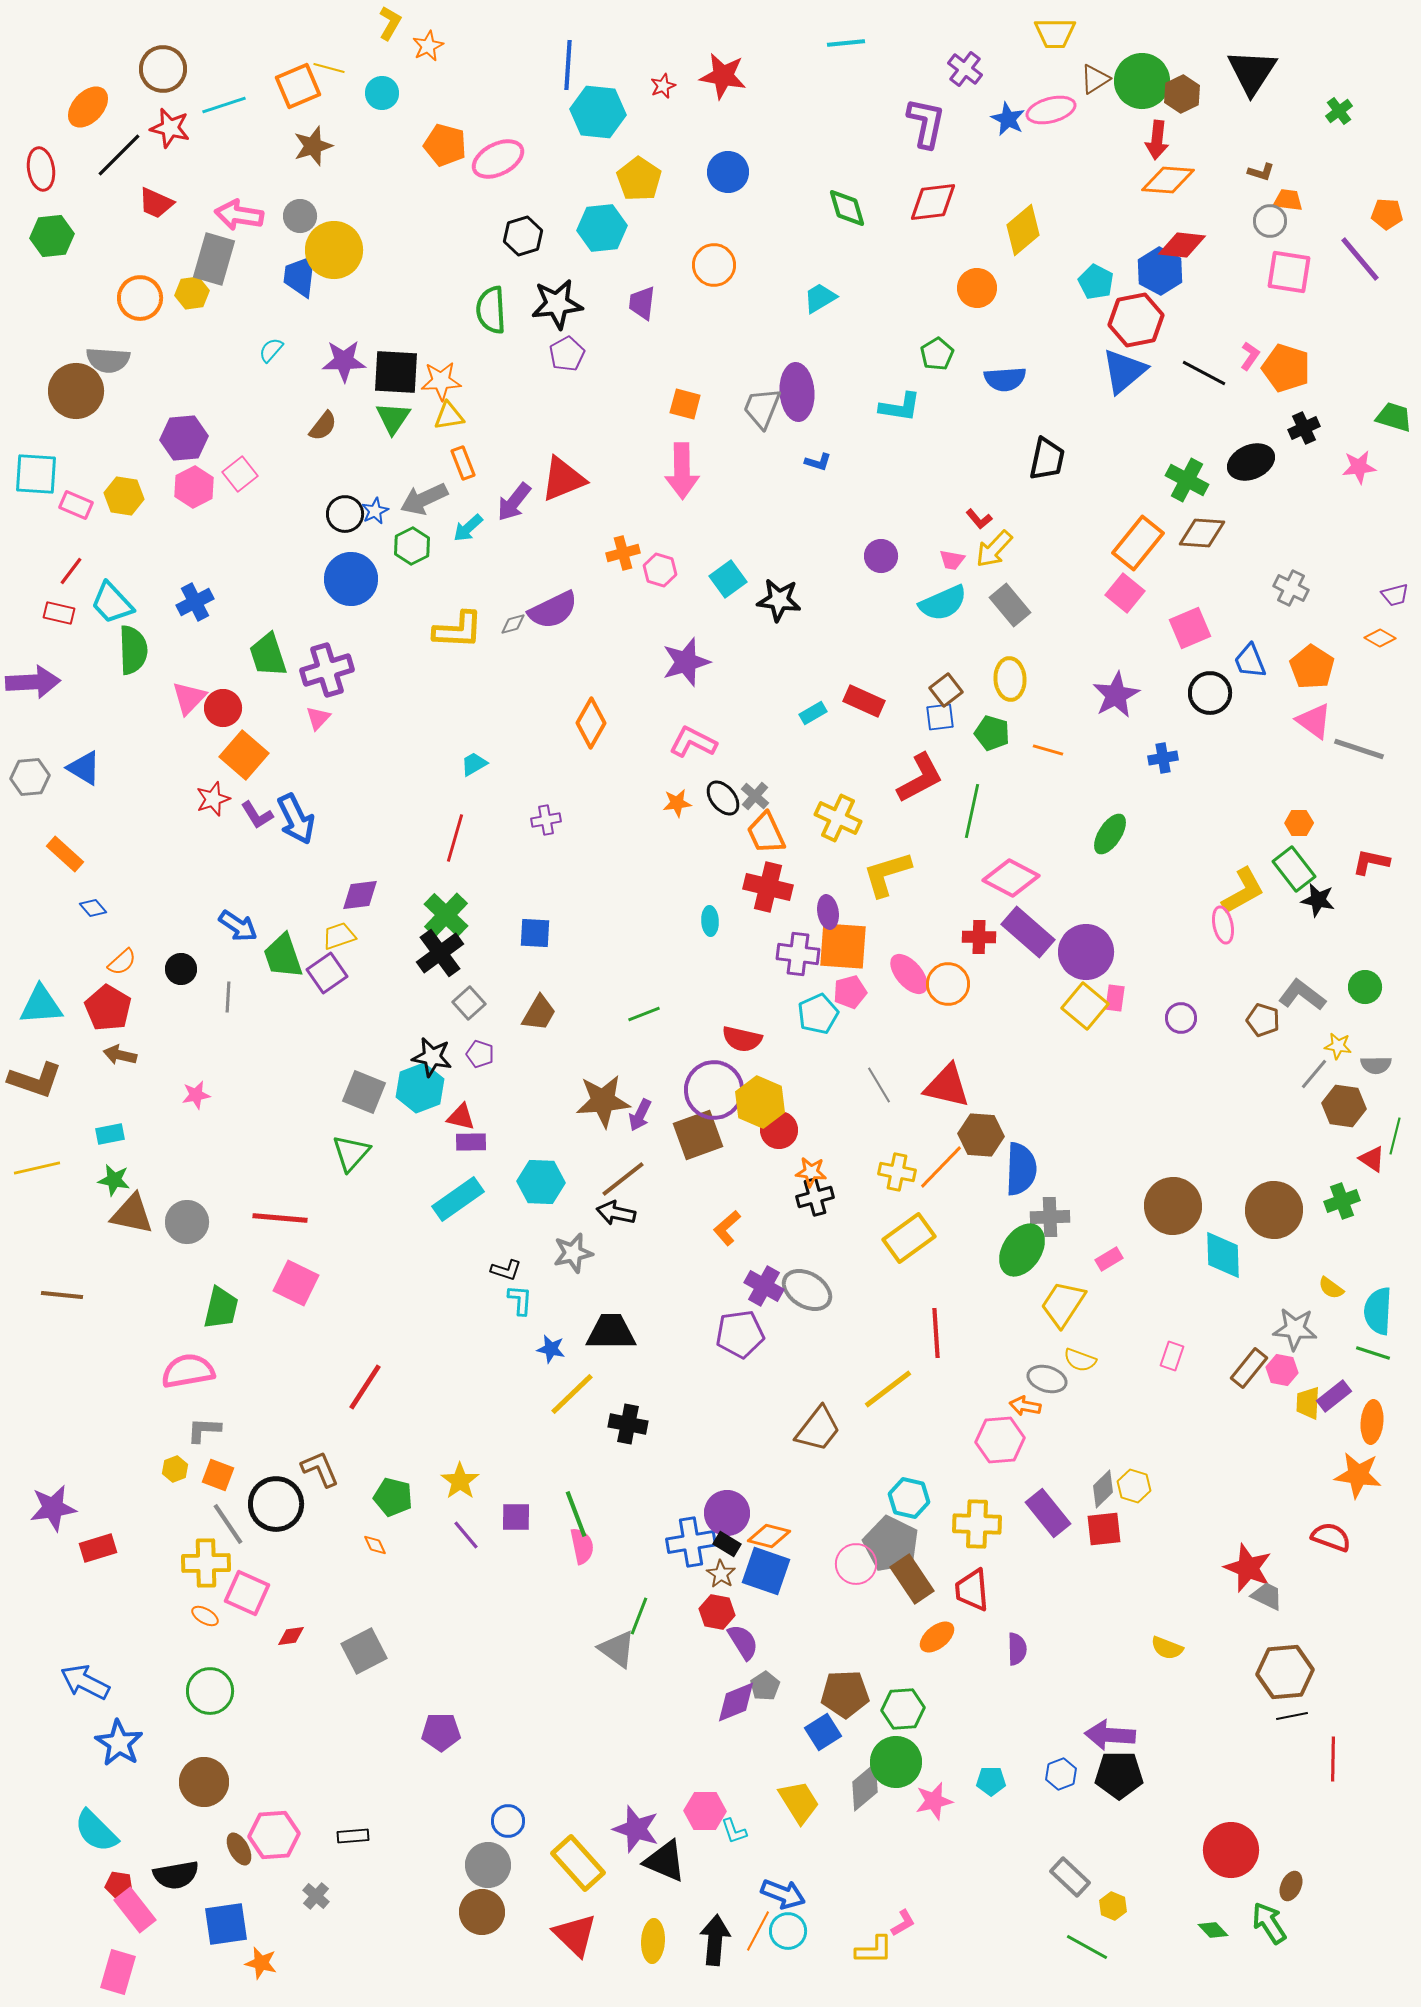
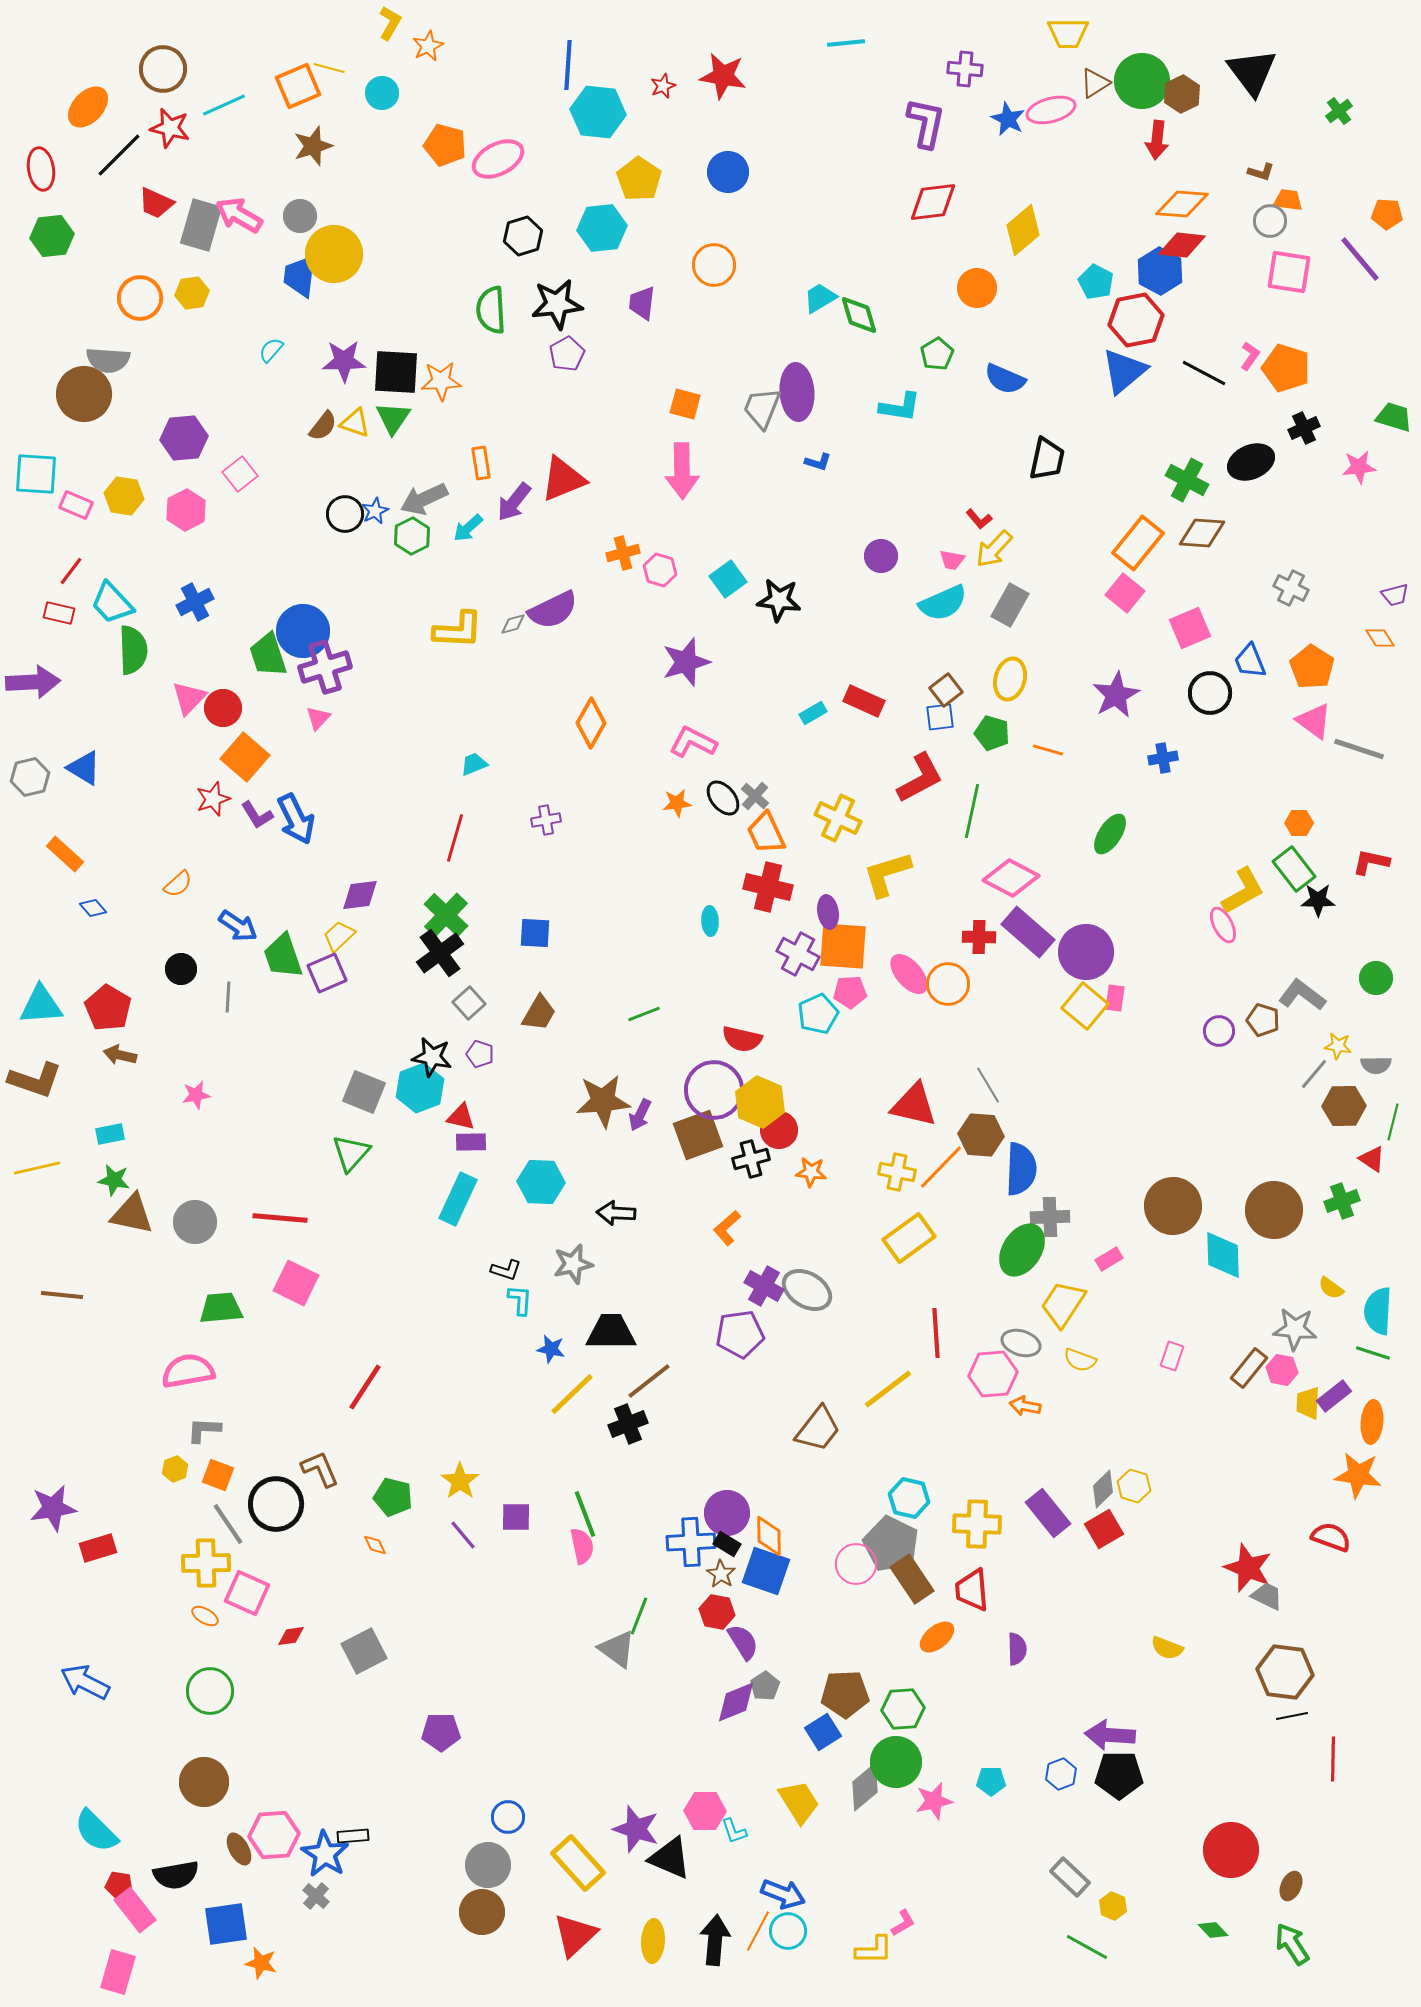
yellow trapezoid at (1055, 33): moved 13 px right
purple cross at (965, 69): rotated 32 degrees counterclockwise
black triangle at (1252, 72): rotated 10 degrees counterclockwise
brown triangle at (1095, 79): moved 4 px down
cyan line at (224, 105): rotated 6 degrees counterclockwise
orange diamond at (1168, 180): moved 14 px right, 24 px down
green diamond at (847, 208): moved 12 px right, 107 px down
pink arrow at (239, 215): rotated 21 degrees clockwise
yellow circle at (334, 250): moved 4 px down
gray rectangle at (214, 259): moved 13 px left, 34 px up
blue semicircle at (1005, 379): rotated 27 degrees clockwise
brown circle at (76, 391): moved 8 px right, 3 px down
yellow triangle at (449, 416): moved 94 px left, 7 px down; rotated 28 degrees clockwise
orange rectangle at (463, 463): moved 18 px right; rotated 12 degrees clockwise
pink hexagon at (194, 487): moved 8 px left, 23 px down
green hexagon at (412, 546): moved 10 px up
blue circle at (351, 579): moved 48 px left, 52 px down
gray rectangle at (1010, 605): rotated 69 degrees clockwise
orange diamond at (1380, 638): rotated 28 degrees clockwise
purple cross at (327, 670): moved 2 px left, 3 px up
yellow ellipse at (1010, 679): rotated 18 degrees clockwise
orange square at (244, 755): moved 1 px right, 2 px down
cyan trapezoid at (474, 764): rotated 8 degrees clockwise
gray hexagon at (30, 777): rotated 9 degrees counterclockwise
black star at (1318, 900): rotated 12 degrees counterclockwise
pink ellipse at (1223, 925): rotated 15 degrees counterclockwise
yellow trapezoid at (339, 936): rotated 24 degrees counterclockwise
purple cross at (798, 954): rotated 21 degrees clockwise
orange semicircle at (122, 962): moved 56 px right, 78 px up
purple square at (327, 973): rotated 12 degrees clockwise
green circle at (1365, 987): moved 11 px right, 9 px up
pink pentagon at (850, 992): rotated 12 degrees clockwise
purple circle at (1181, 1018): moved 38 px right, 13 px down
gray line at (879, 1085): moved 109 px right
red triangle at (947, 1086): moved 33 px left, 19 px down
brown hexagon at (1344, 1106): rotated 9 degrees counterclockwise
green line at (1395, 1136): moved 2 px left, 14 px up
brown line at (623, 1179): moved 26 px right, 202 px down
black cross at (815, 1197): moved 64 px left, 38 px up
cyan rectangle at (458, 1199): rotated 30 degrees counterclockwise
black arrow at (616, 1213): rotated 9 degrees counterclockwise
gray circle at (187, 1222): moved 8 px right
gray star at (573, 1253): moved 11 px down
green trapezoid at (221, 1308): rotated 108 degrees counterclockwise
gray ellipse at (1047, 1379): moved 26 px left, 36 px up
black cross at (628, 1424): rotated 33 degrees counterclockwise
pink hexagon at (1000, 1440): moved 7 px left, 66 px up
green line at (576, 1514): moved 9 px right
red square at (1104, 1529): rotated 24 degrees counterclockwise
purple line at (466, 1535): moved 3 px left
orange diamond at (769, 1536): rotated 75 degrees clockwise
blue cross at (691, 1542): rotated 6 degrees clockwise
brown hexagon at (1285, 1672): rotated 12 degrees clockwise
blue star at (119, 1743): moved 206 px right, 111 px down
blue circle at (508, 1821): moved 4 px up
black triangle at (665, 1861): moved 5 px right, 3 px up
green arrow at (1269, 1923): moved 23 px right, 21 px down
red triangle at (575, 1935): rotated 33 degrees clockwise
